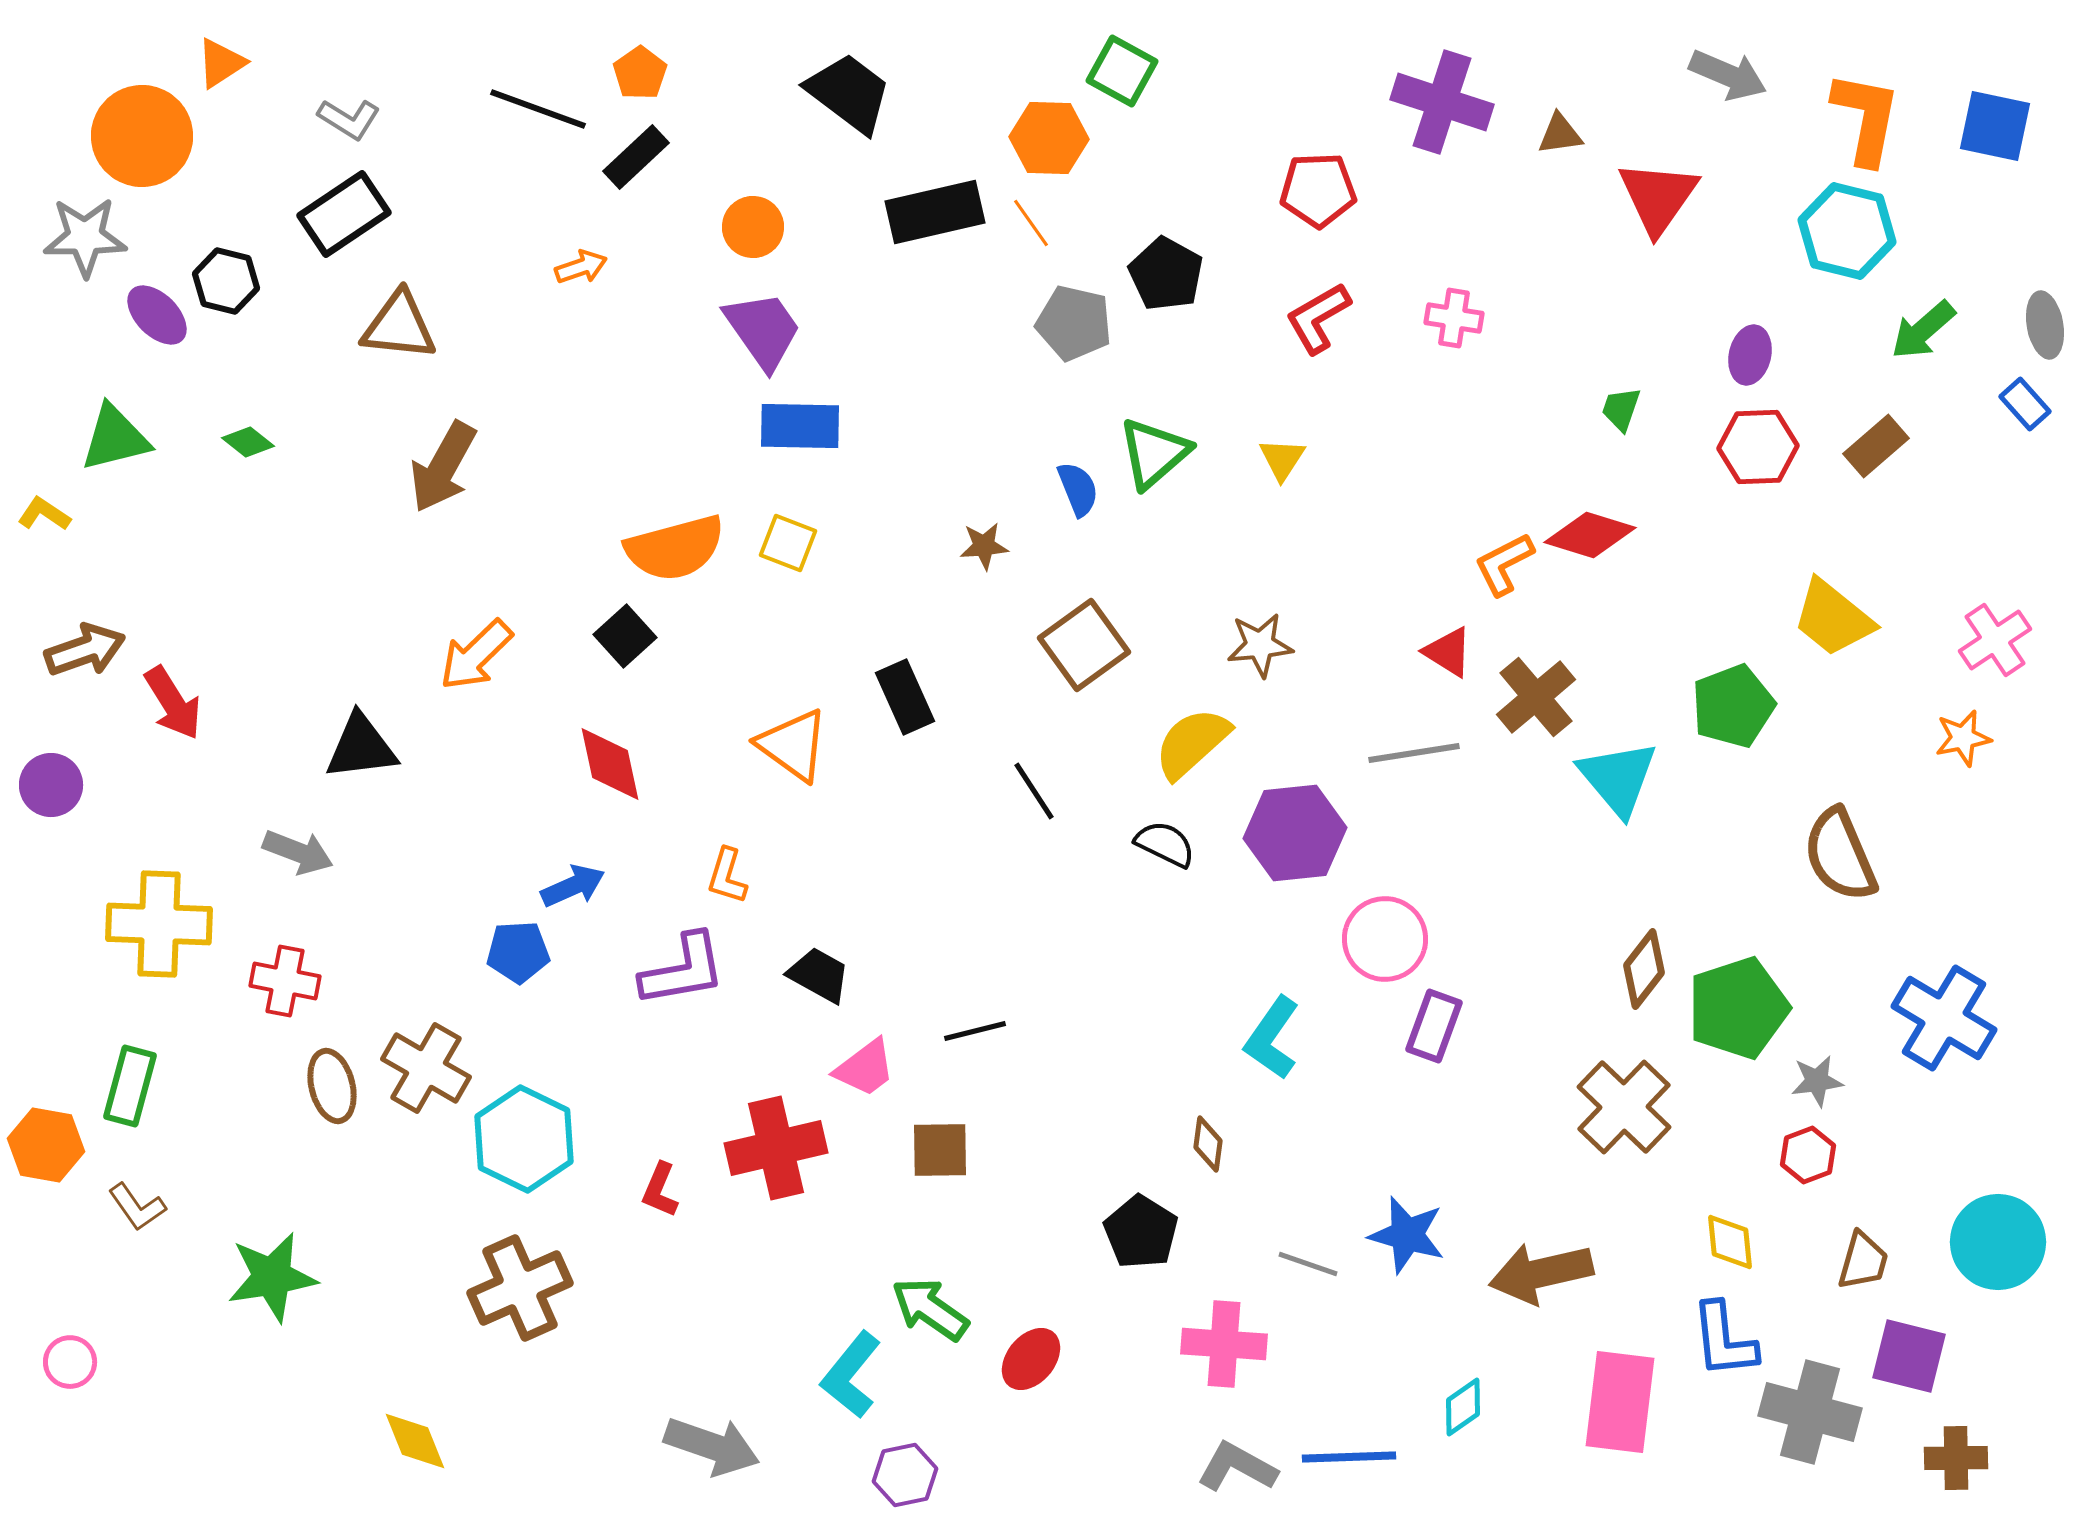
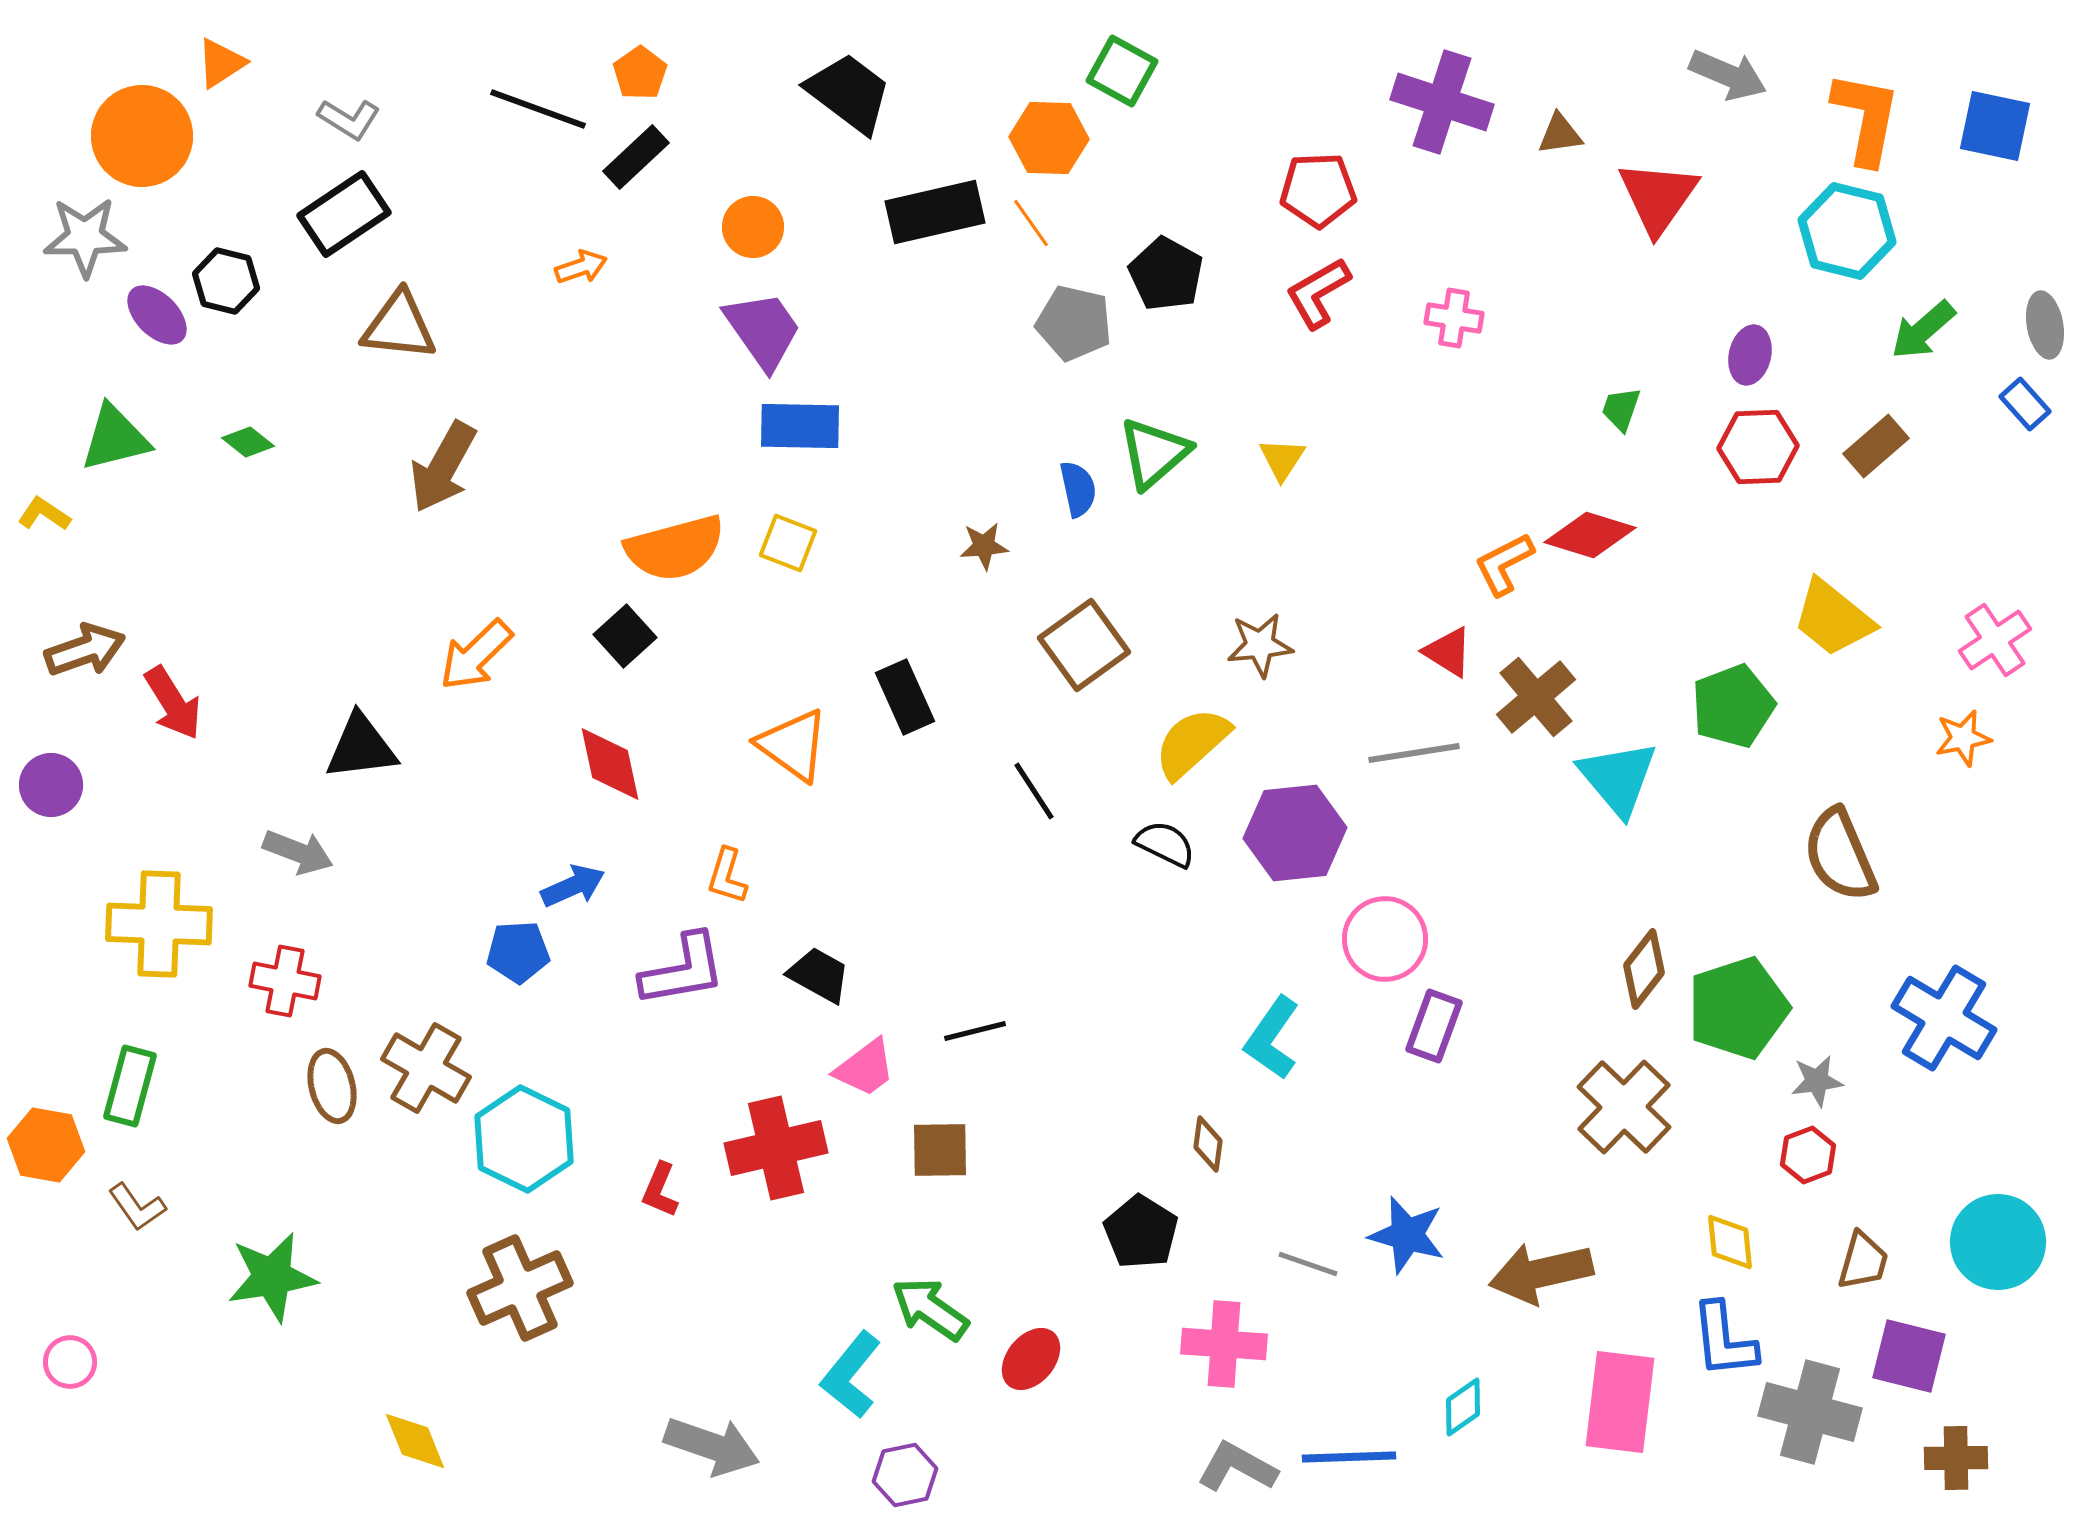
red L-shape at (1318, 318): moved 25 px up
blue semicircle at (1078, 489): rotated 10 degrees clockwise
